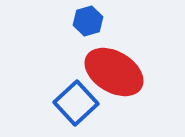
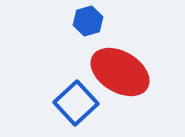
red ellipse: moved 6 px right
